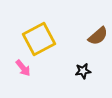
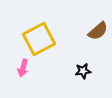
brown semicircle: moved 5 px up
pink arrow: rotated 54 degrees clockwise
